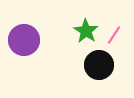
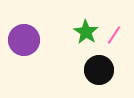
green star: moved 1 px down
black circle: moved 5 px down
